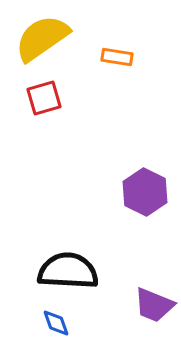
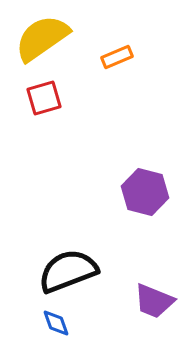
orange rectangle: rotated 32 degrees counterclockwise
purple hexagon: rotated 12 degrees counterclockwise
black semicircle: rotated 24 degrees counterclockwise
purple trapezoid: moved 4 px up
